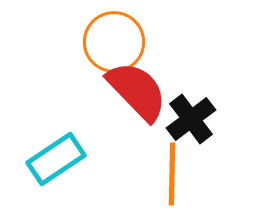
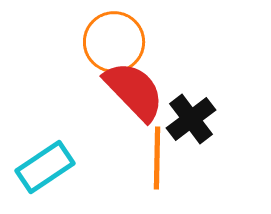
red semicircle: moved 3 px left
cyan rectangle: moved 11 px left, 8 px down
orange line: moved 15 px left, 16 px up
